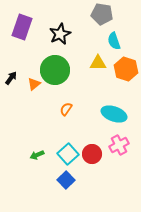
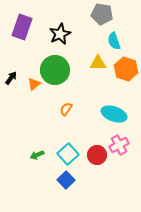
red circle: moved 5 px right, 1 px down
